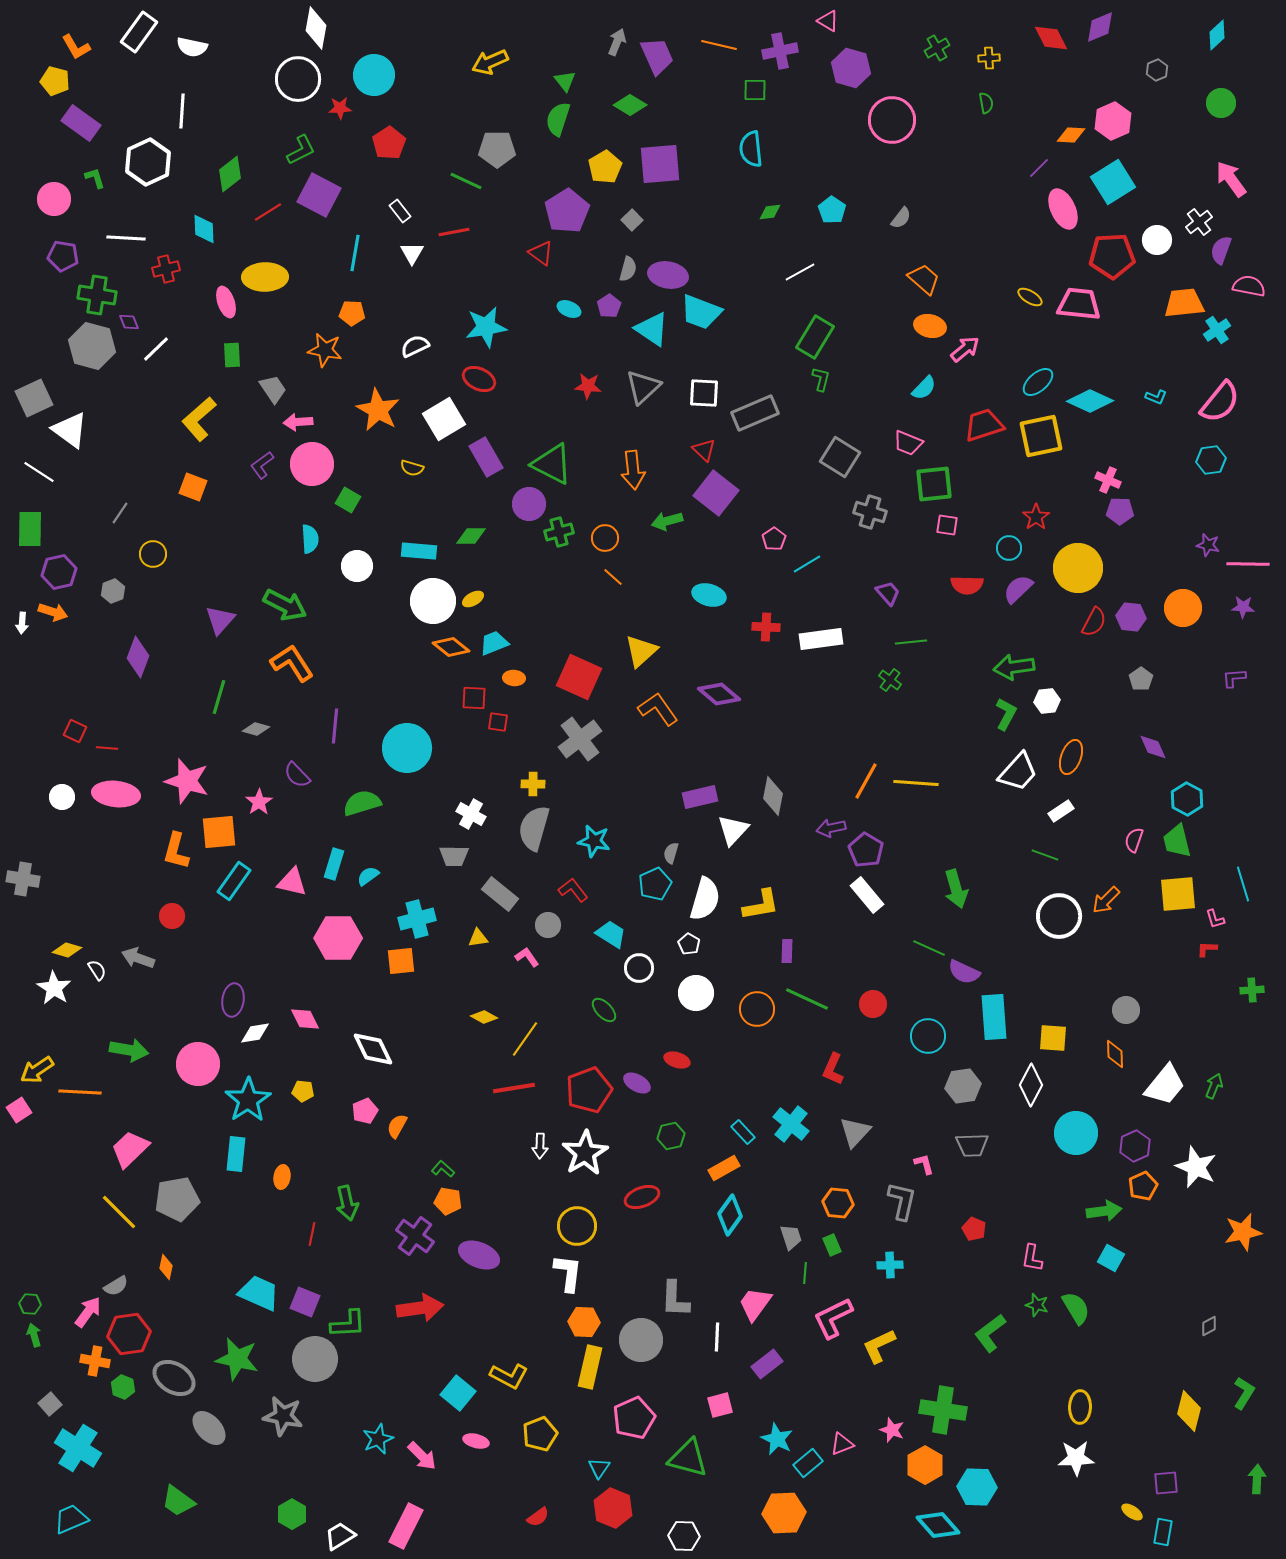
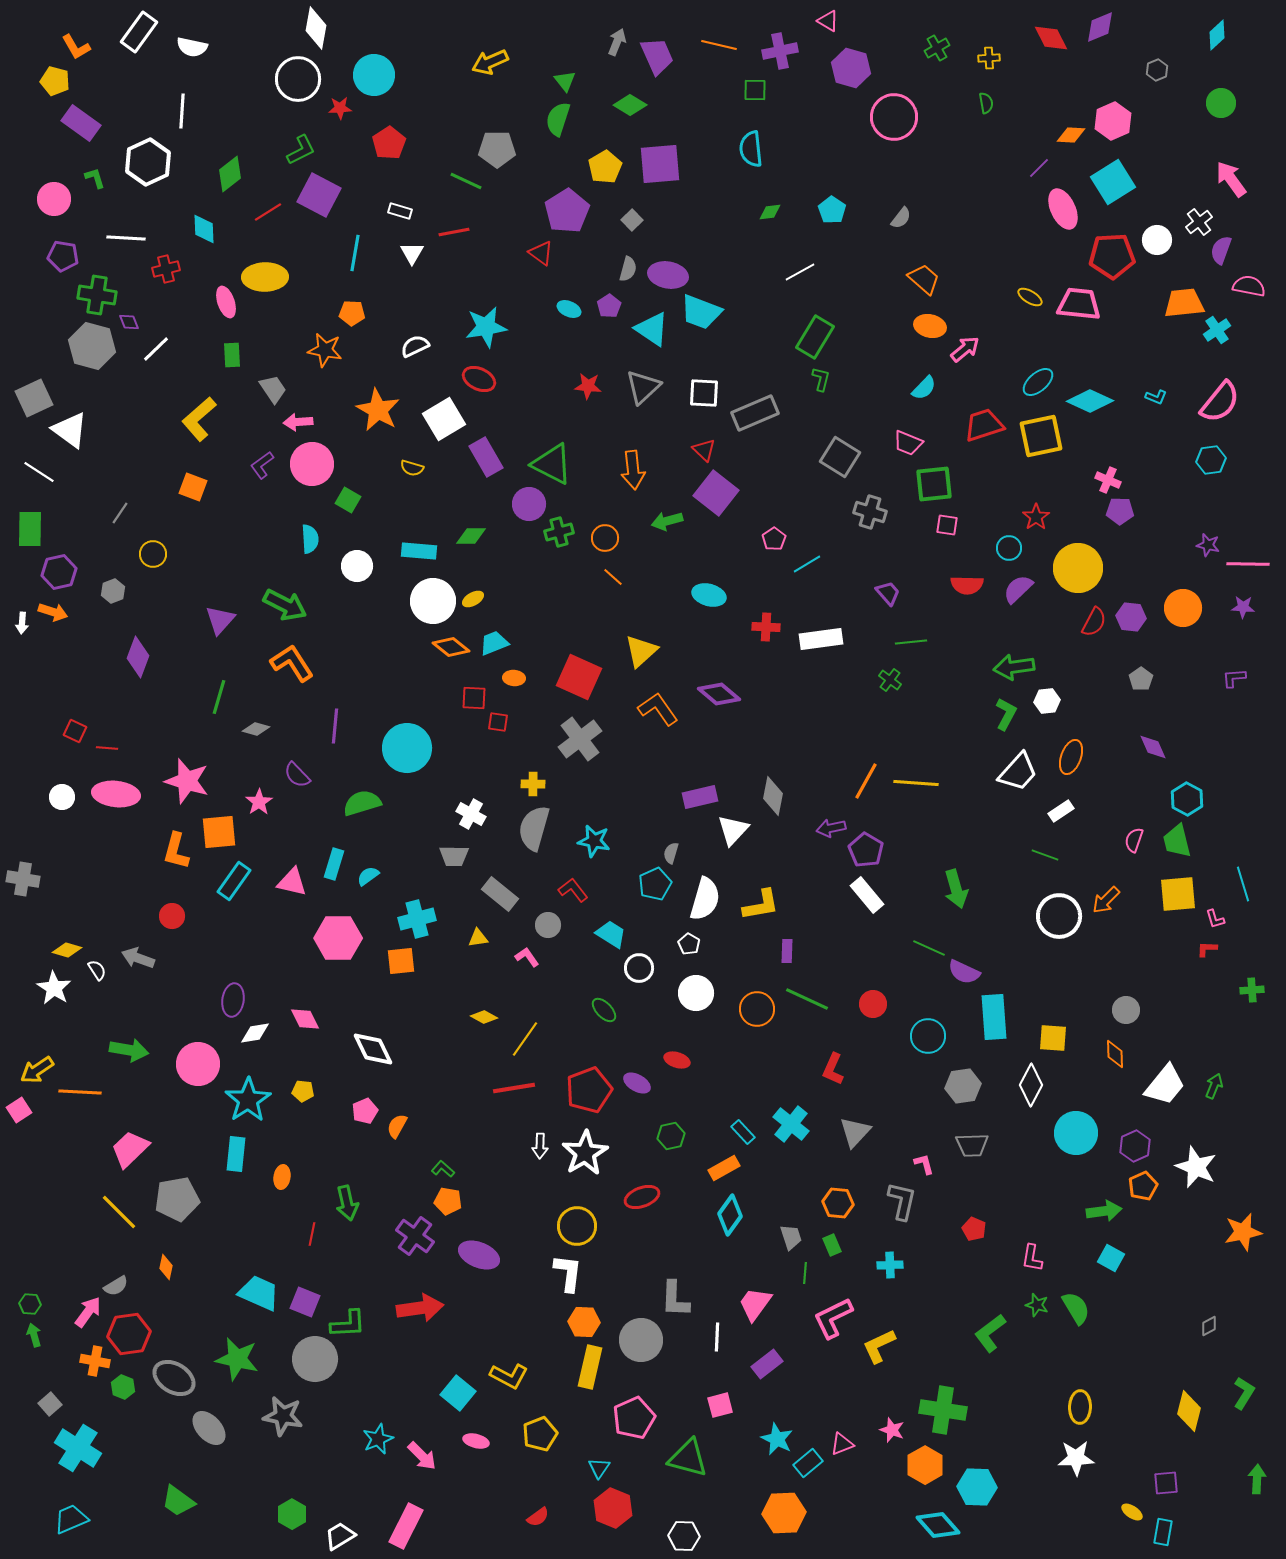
pink circle at (892, 120): moved 2 px right, 3 px up
white rectangle at (400, 211): rotated 35 degrees counterclockwise
